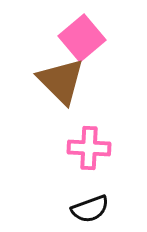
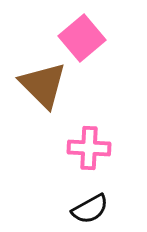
brown triangle: moved 18 px left, 4 px down
black semicircle: rotated 9 degrees counterclockwise
